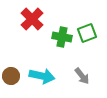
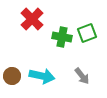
brown circle: moved 1 px right
